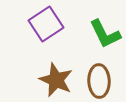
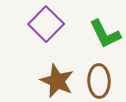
purple square: rotated 12 degrees counterclockwise
brown star: moved 1 px right, 1 px down
